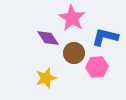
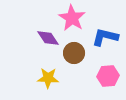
pink hexagon: moved 11 px right, 9 px down
yellow star: moved 2 px right; rotated 20 degrees clockwise
